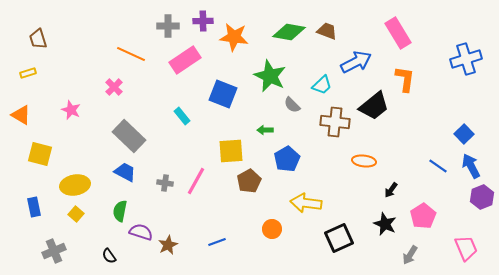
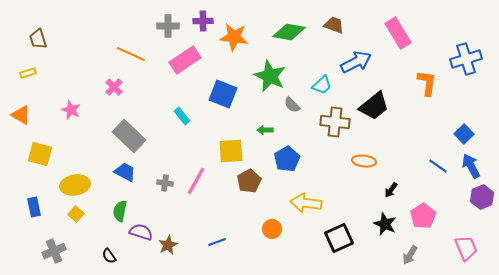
brown trapezoid at (327, 31): moved 7 px right, 6 px up
orange L-shape at (405, 79): moved 22 px right, 4 px down
